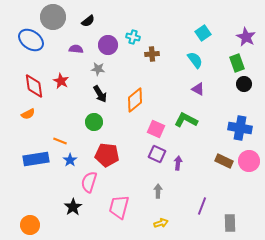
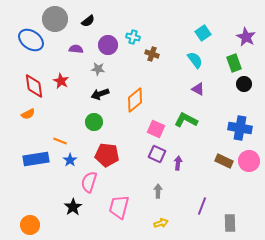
gray circle: moved 2 px right, 2 px down
brown cross: rotated 24 degrees clockwise
green rectangle: moved 3 px left
black arrow: rotated 102 degrees clockwise
